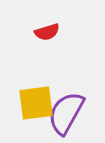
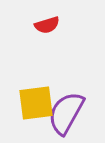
red semicircle: moved 7 px up
